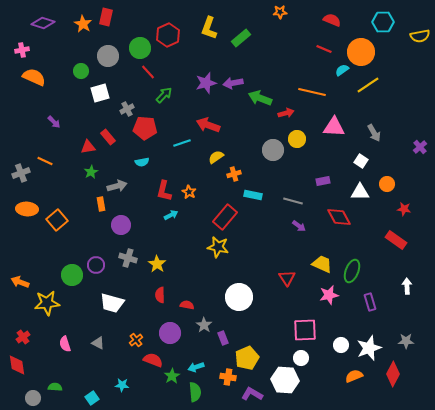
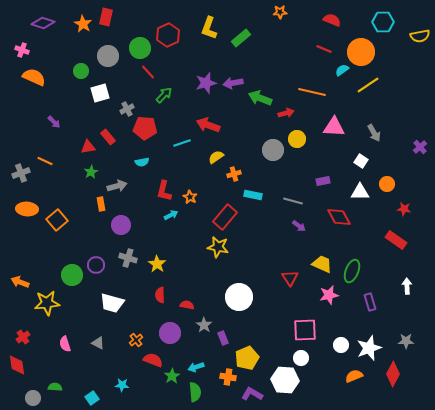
pink cross at (22, 50): rotated 32 degrees clockwise
orange star at (189, 192): moved 1 px right, 5 px down
red triangle at (287, 278): moved 3 px right
